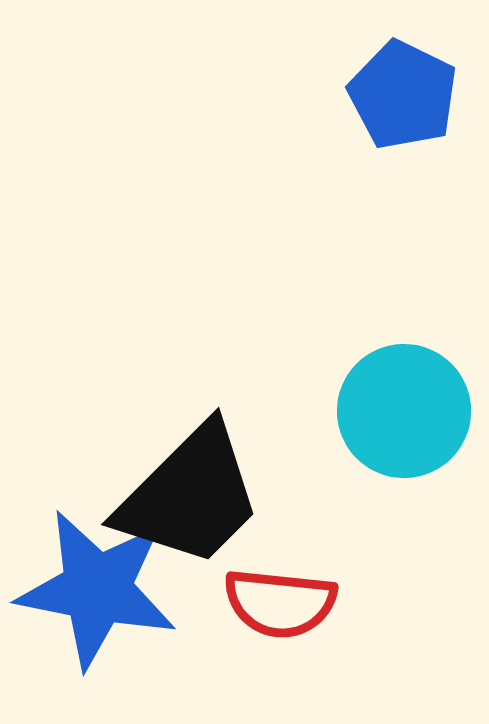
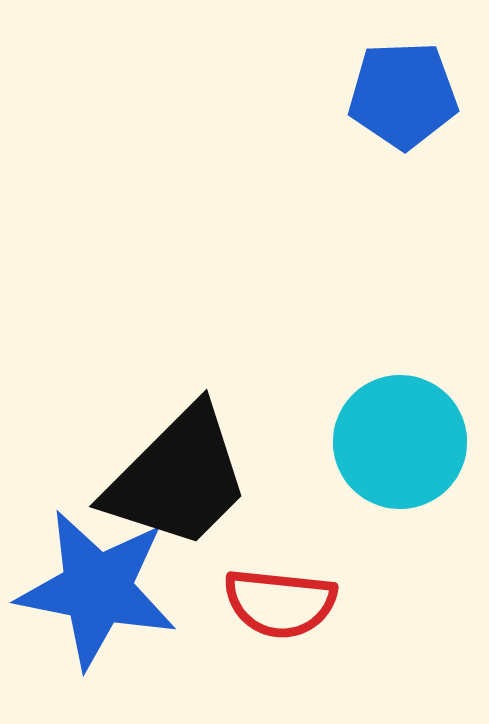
blue pentagon: rotated 28 degrees counterclockwise
cyan circle: moved 4 px left, 31 px down
black trapezoid: moved 12 px left, 18 px up
